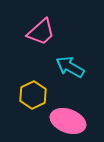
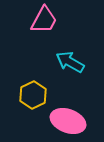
pink trapezoid: moved 3 px right, 12 px up; rotated 20 degrees counterclockwise
cyan arrow: moved 5 px up
